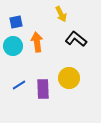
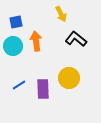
orange arrow: moved 1 px left, 1 px up
